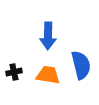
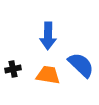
blue semicircle: rotated 32 degrees counterclockwise
black cross: moved 1 px left, 3 px up
